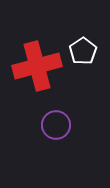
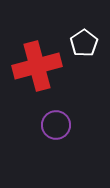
white pentagon: moved 1 px right, 8 px up
